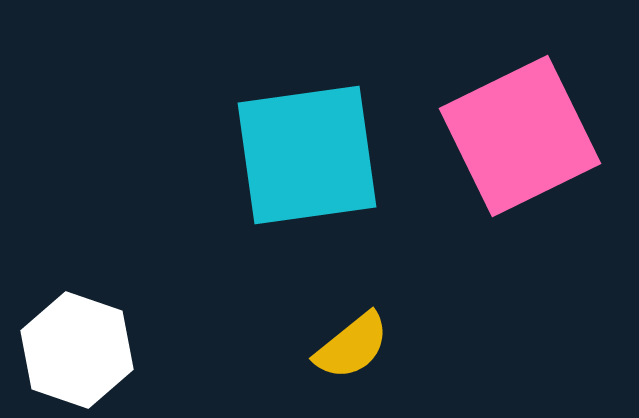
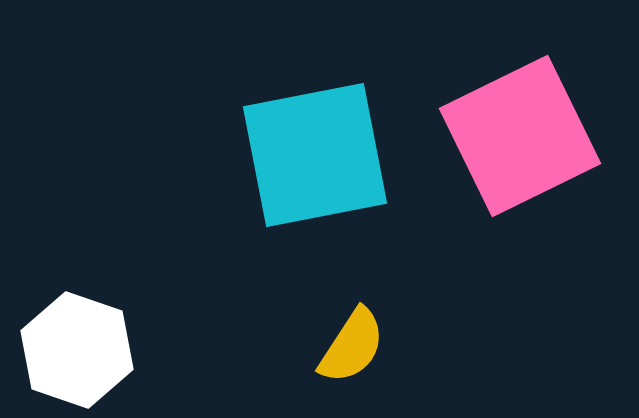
cyan square: moved 8 px right; rotated 3 degrees counterclockwise
yellow semicircle: rotated 18 degrees counterclockwise
